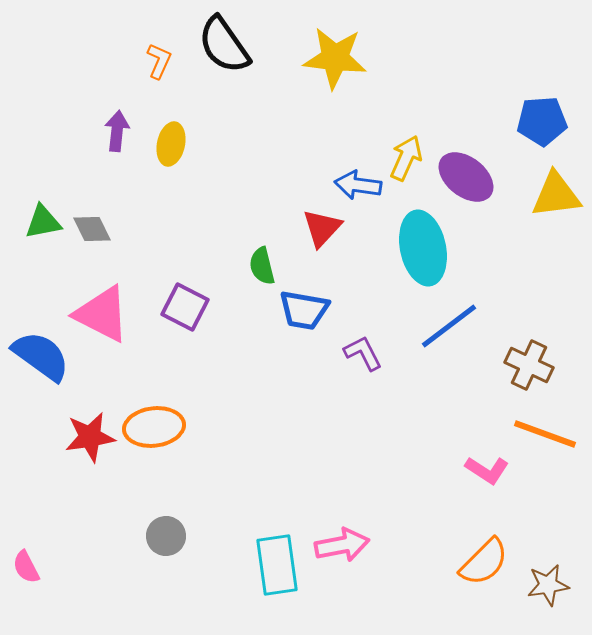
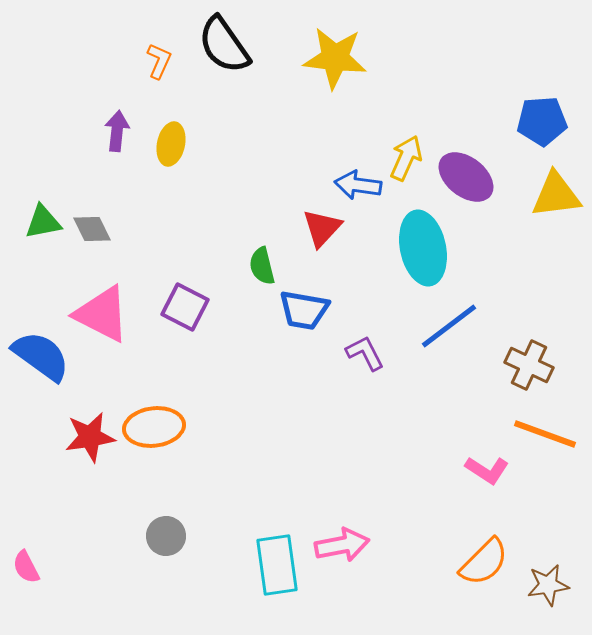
purple L-shape: moved 2 px right
